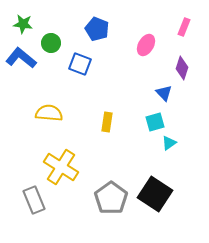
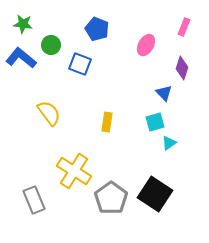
green circle: moved 2 px down
yellow semicircle: rotated 48 degrees clockwise
yellow cross: moved 13 px right, 4 px down
